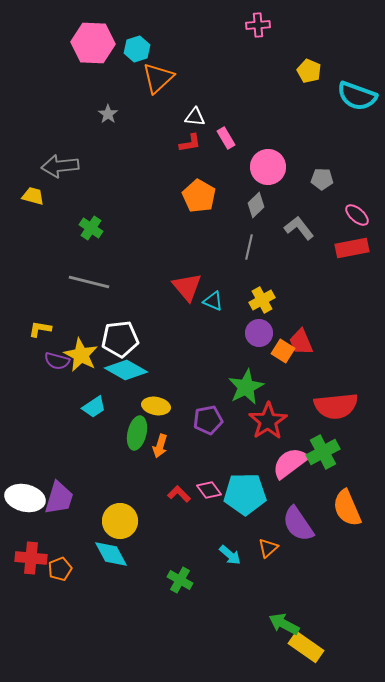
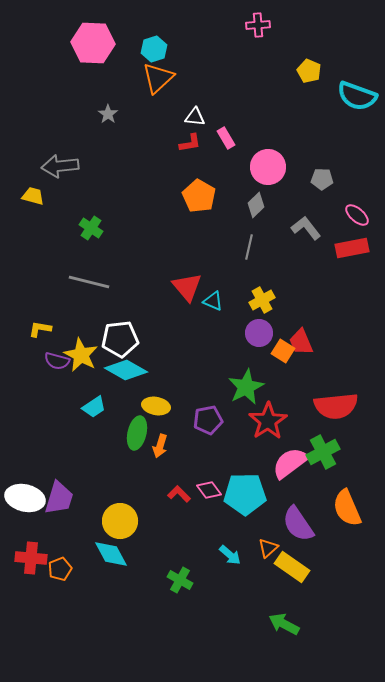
cyan hexagon at (137, 49): moved 17 px right
gray L-shape at (299, 228): moved 7 px right
yellow rectangle at (306, 647): moved 14 px left, 80 px up
